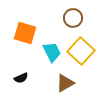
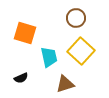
brown circle: moved 3 px right
cyan trapezoid: moved 3 px left, 5 px down; rotated 15 degrees clockwise
brown triangle: moved 1 px down; rotated 12 degrees clockwise
